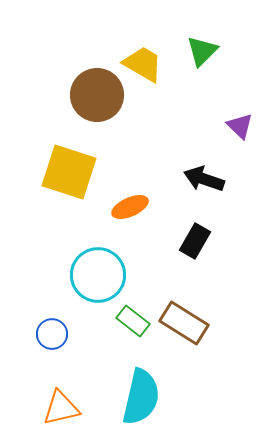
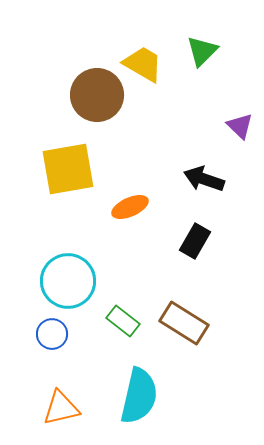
yellow square: moved 1 px left, 3 px up; rotated 28 degrees counterclockwise
cyan circle: moved 30 px left, 6 px down
green rectangle: moved 10 px left
cyan semicircle: moved 2 px left, 1 px up
